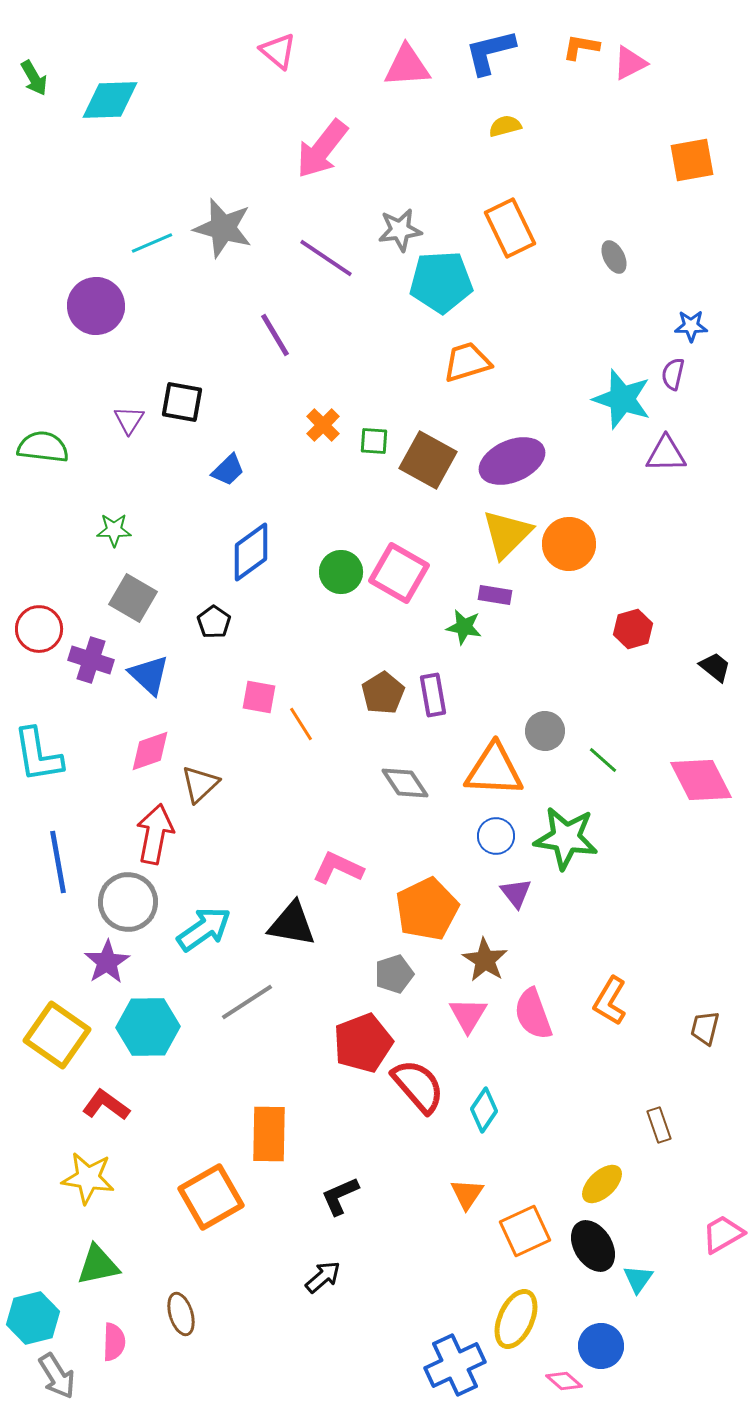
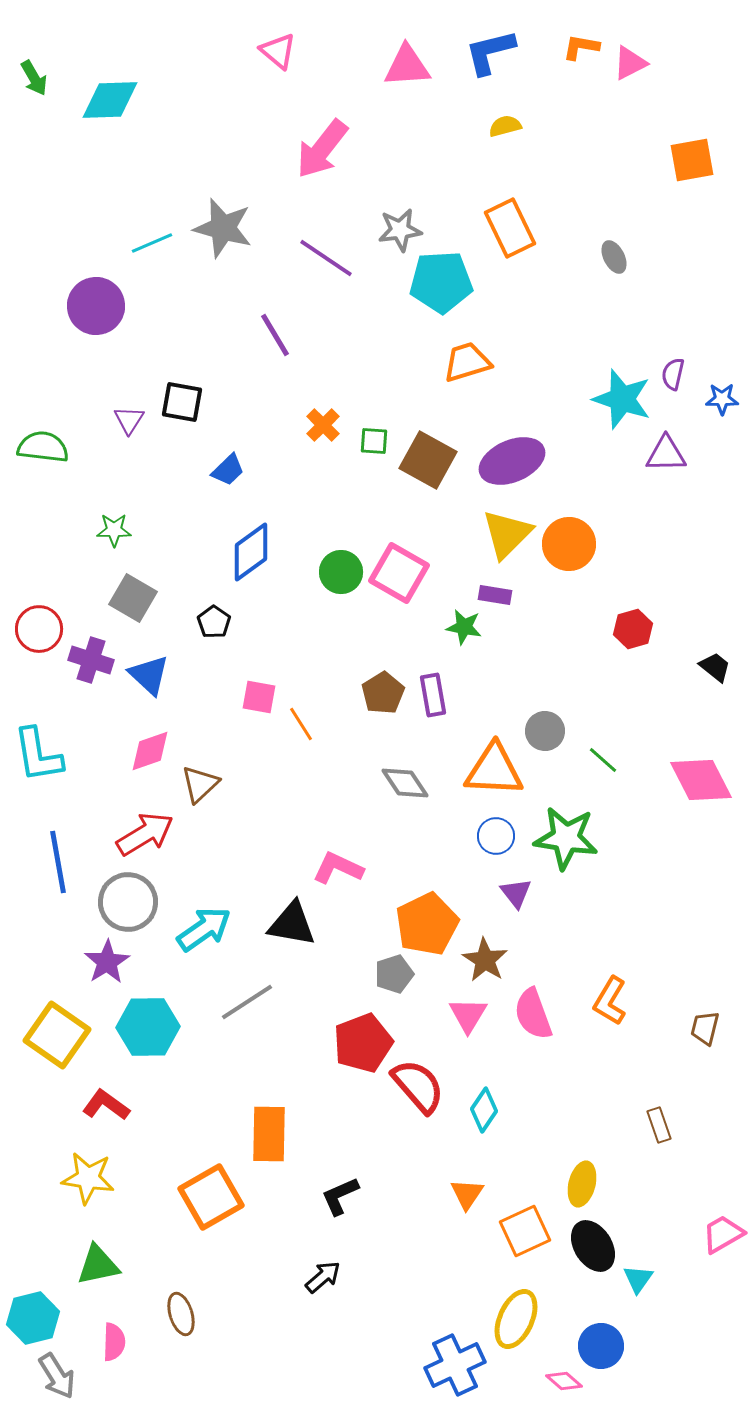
blue star at (691, 326): moved 31 px right, 73 px down
red arrow at (155, 834): moved 10 px left; rotated 48 degrees clockwise
orange pentagon at (427, 909): moved 15 px down
yellow ellipse at (602, 1184): moved 20 px left; rotated 33 degrees counterclockwise
